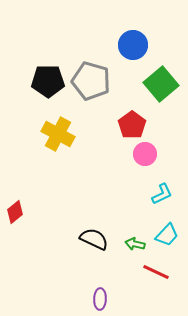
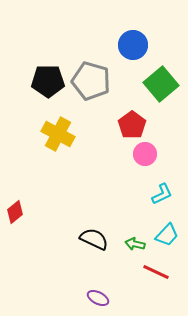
purple ellipse: moved 2 px left, 1 px up; rotated 65 degrees counterclockwise
